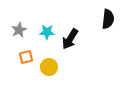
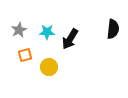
black semicircle: moved 5 px right, 10 px down
orange square: moved 1 px left, 2 px up
